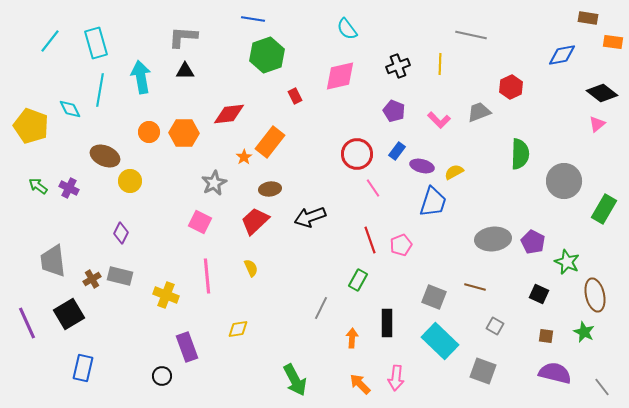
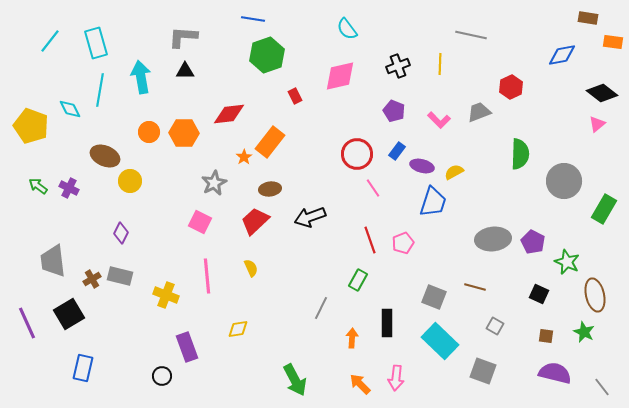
pink pentagon at (401, 245): moved 2 px right, 2 px up
